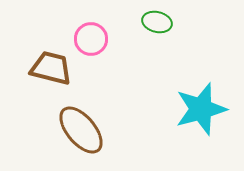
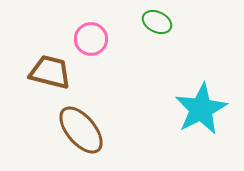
green ellipse: rotated 12 degrees clockwise
brown trapezoid: moved 1 px left, 4 px down
cyan star: rotated 12 degrees counterclockwise
